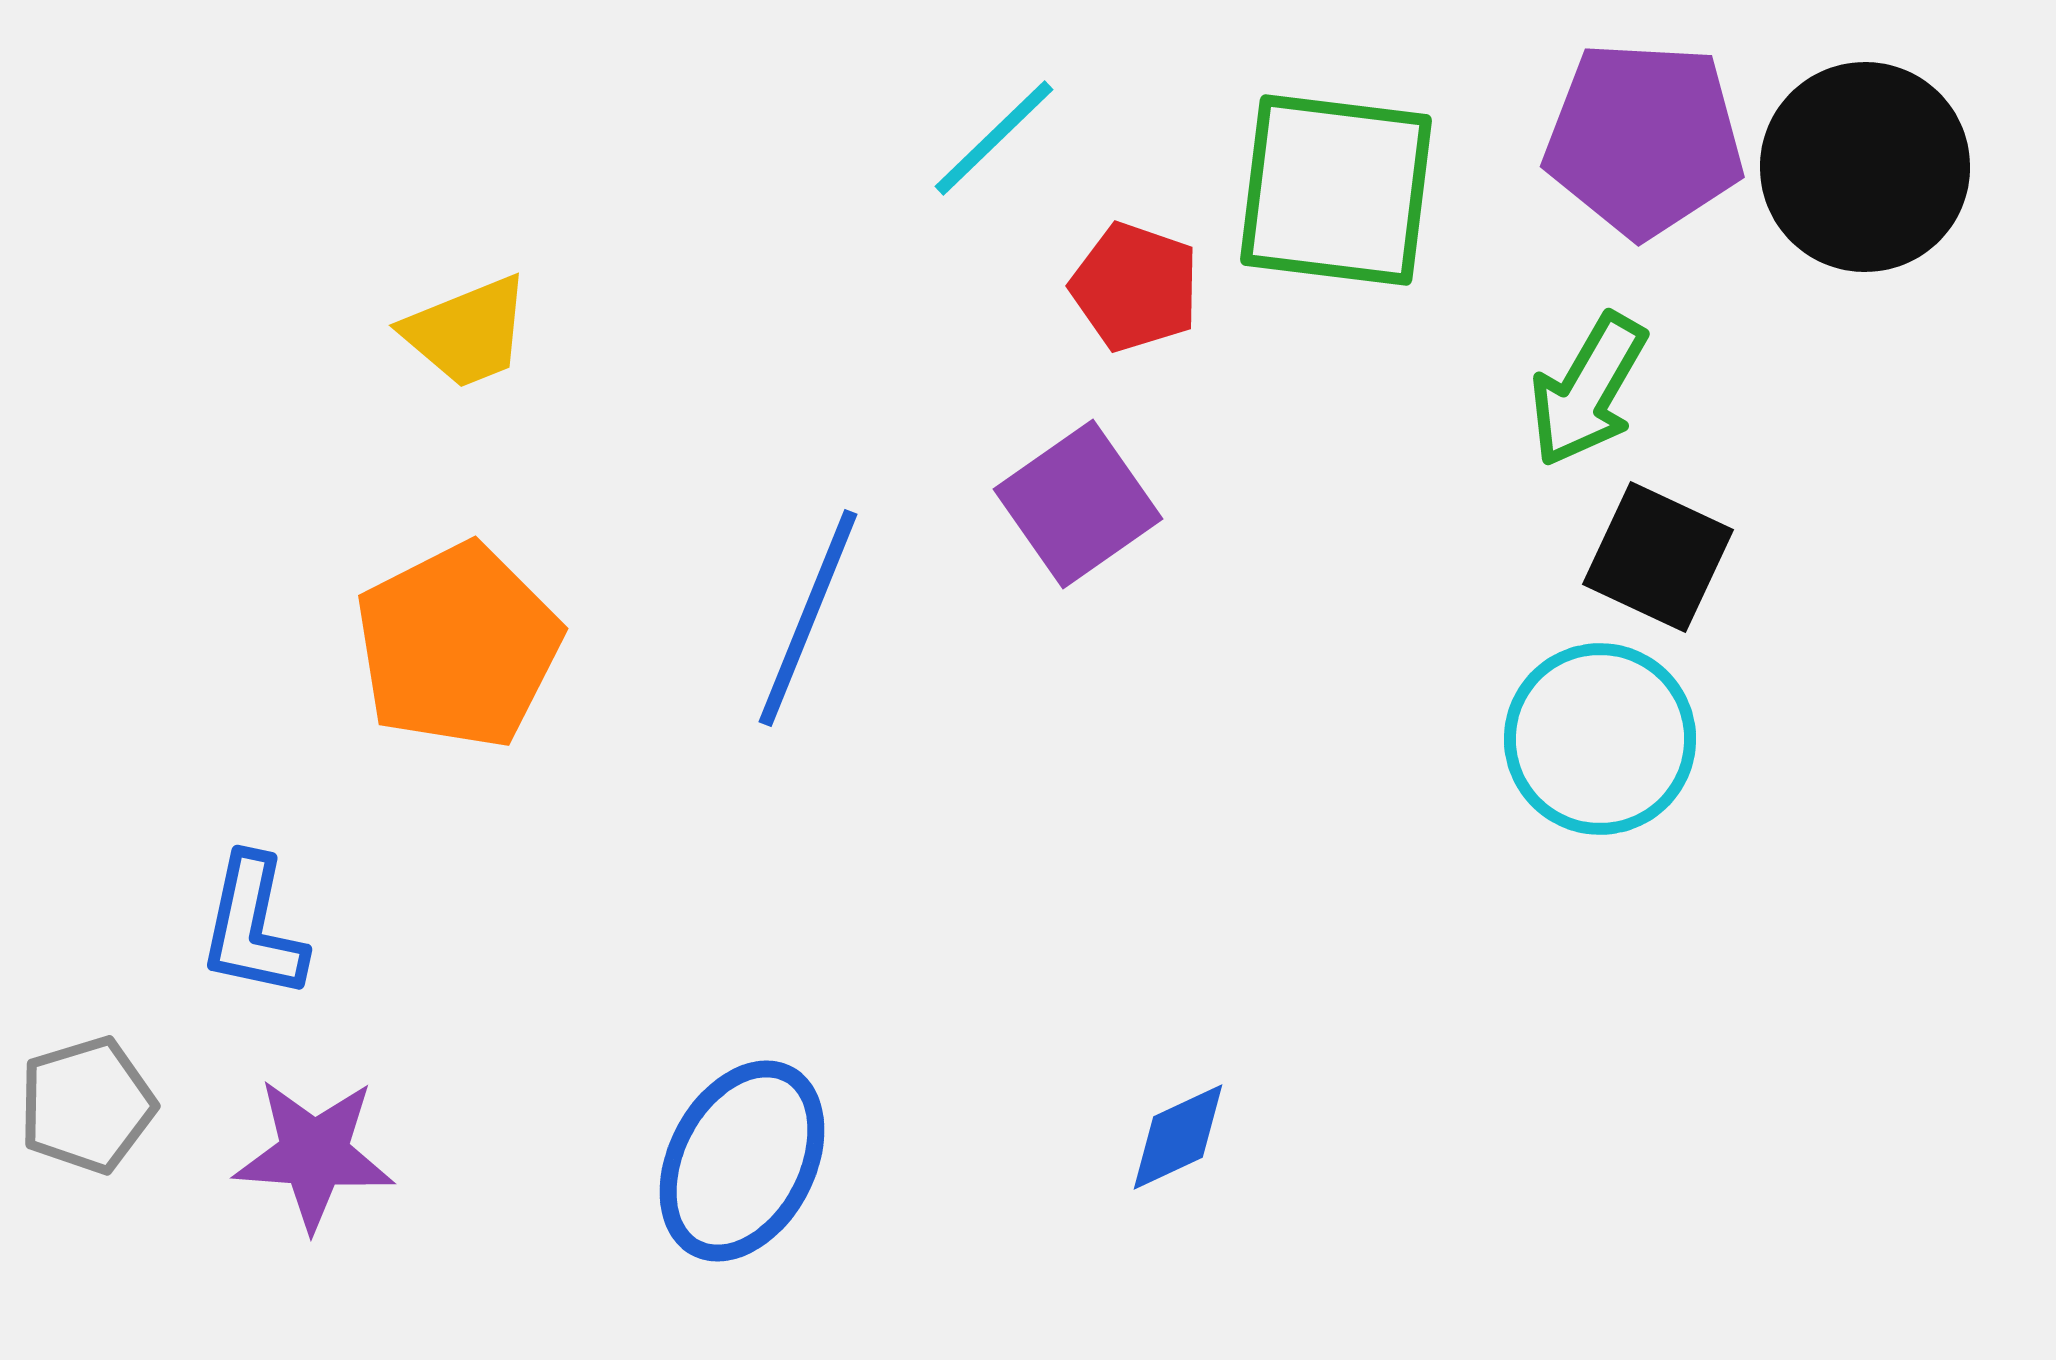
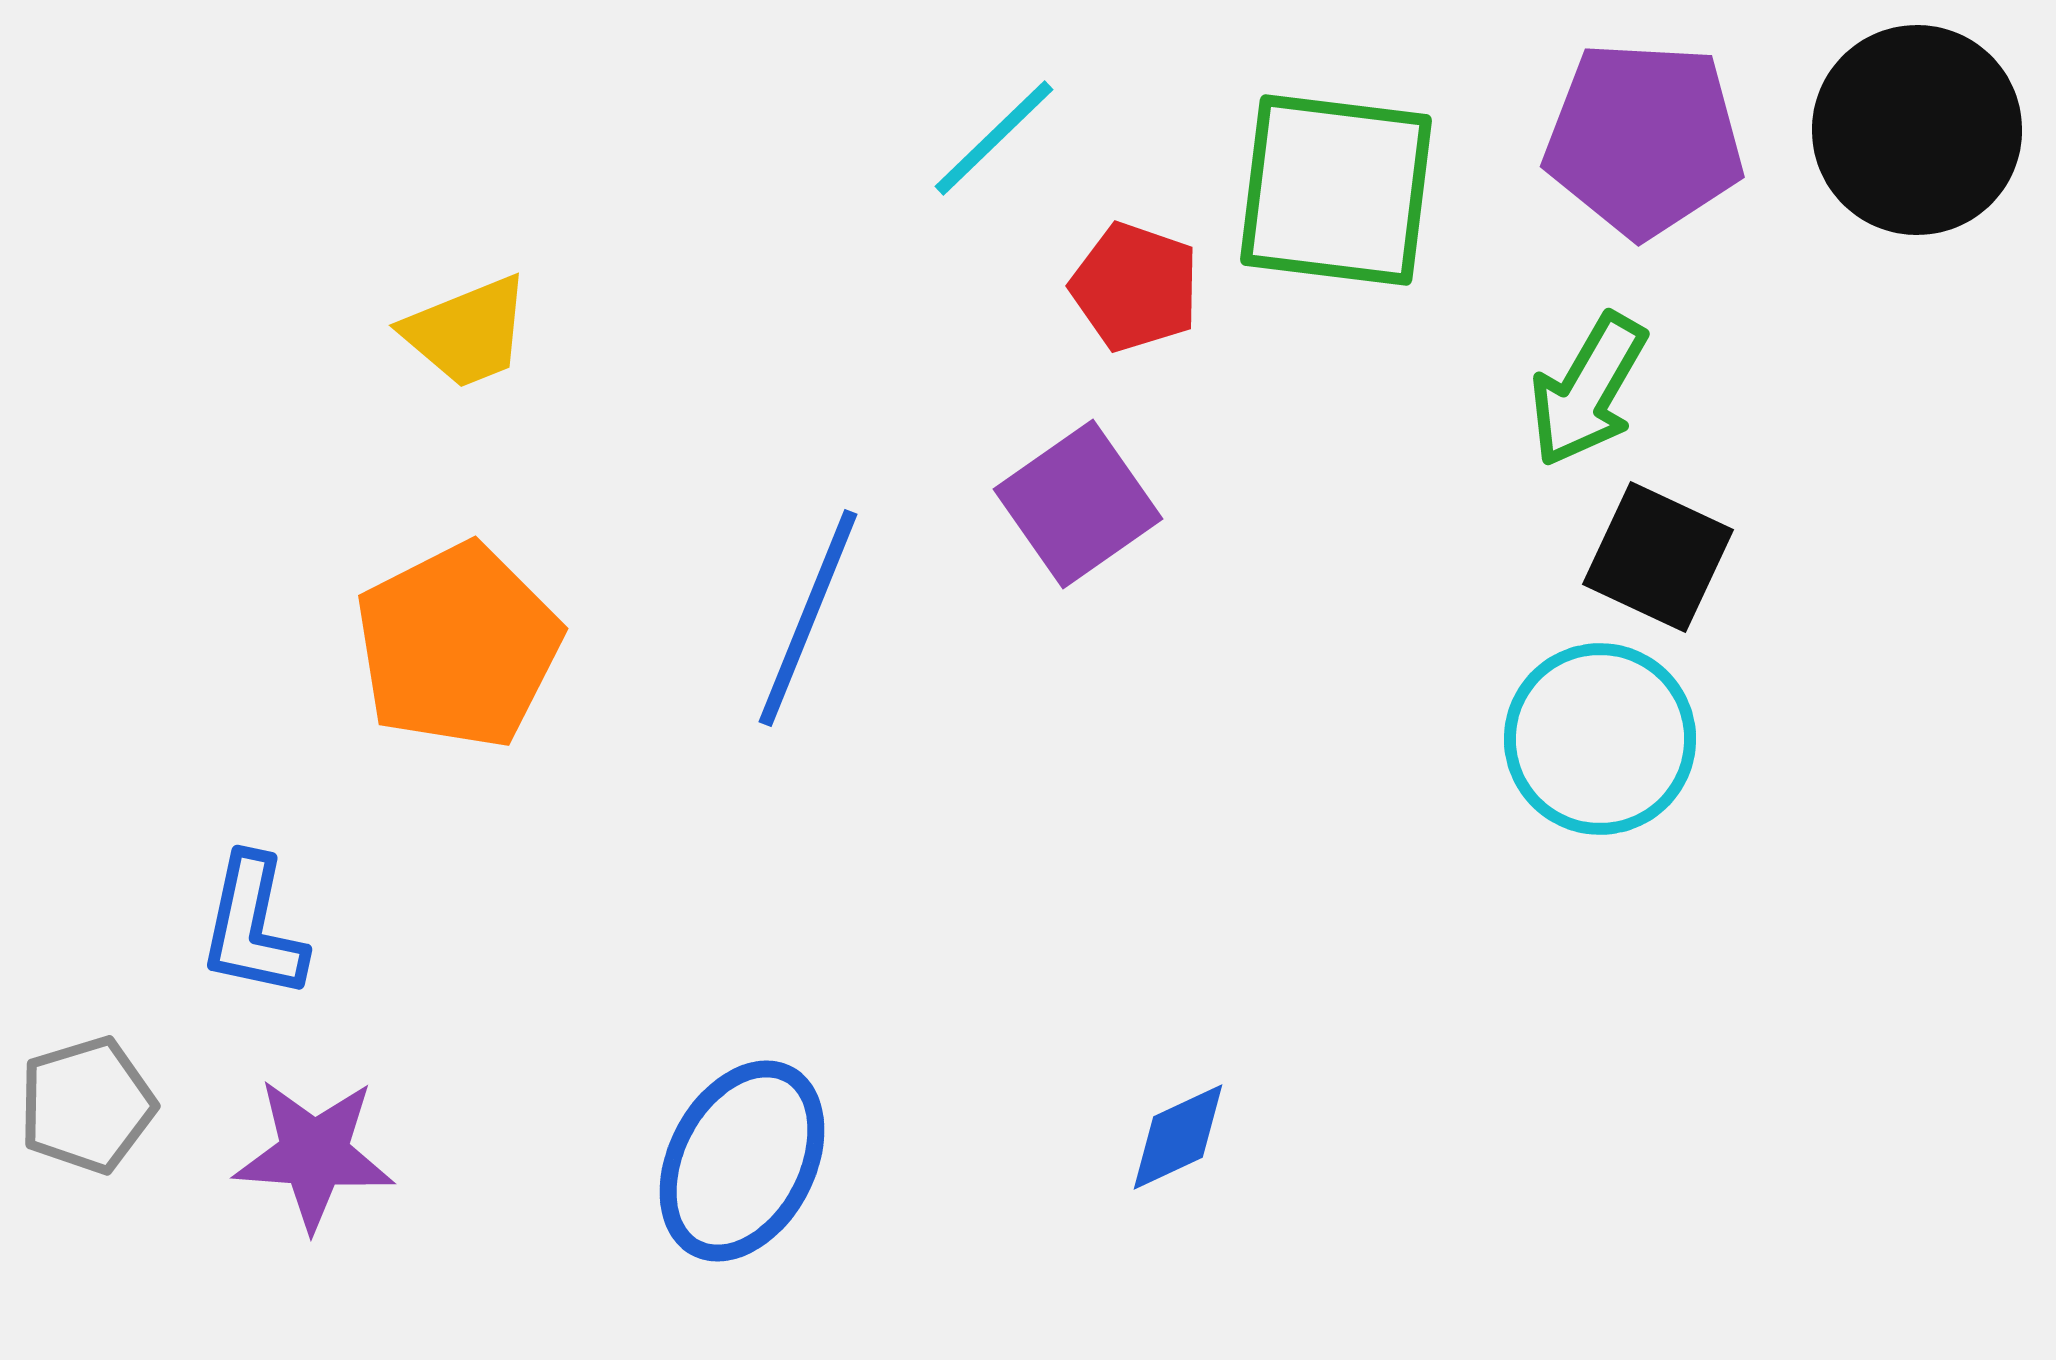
black circle: moved 52 px right, 37 px up
